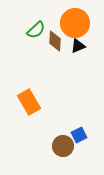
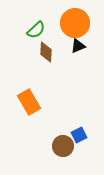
brown diamond: moved 9 px left, 11 px down
